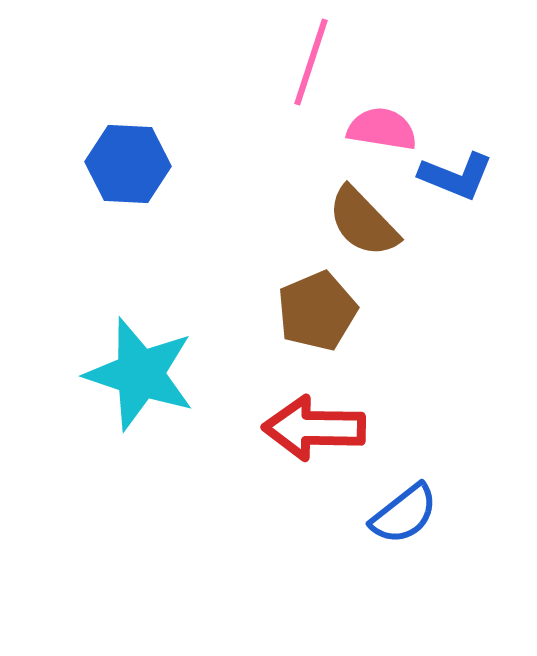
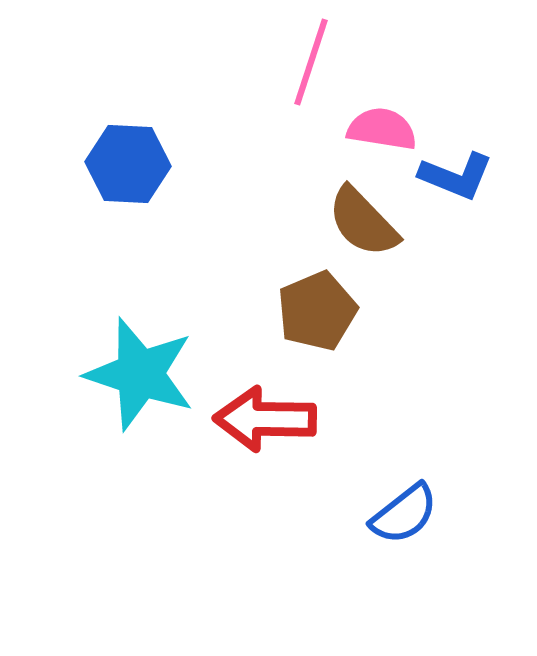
red arrow: moved 49 px left, 9 px up
